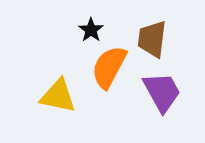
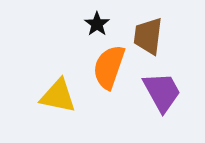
black star: moved 6 px right, 6 px up
brown trapezoid: moved 4 px left, 3 px up
orange semicircle: rotated 9 degrees counterclockwise
